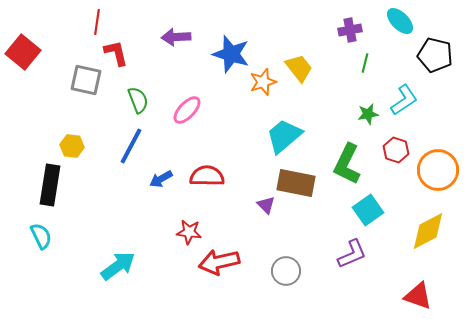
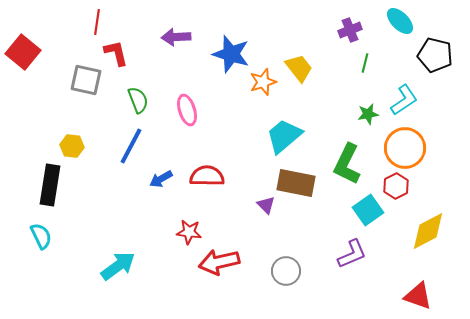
purple cross: rotated 10 degrees counterclockwise
pink ellipse: rotated 60 degrees counterclockwise
red hexagon: moved 36 px down; rotated 15 degrees clockwise
orange circle: moved 33 px left, 22 px up
